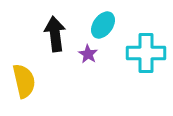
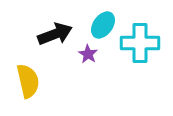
black arrow: rotated 76 degrees clockwise
cyan cross: moved 6 px left, 10 px up
yellow semicircle: moved 4 px right
